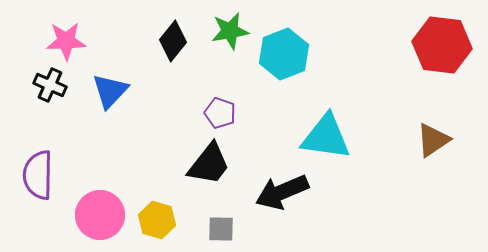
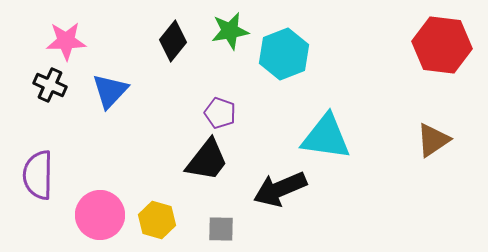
black trapezoid: moved 2 px left, 4 px up
black arrow: moved 2 px left, 3 px up
